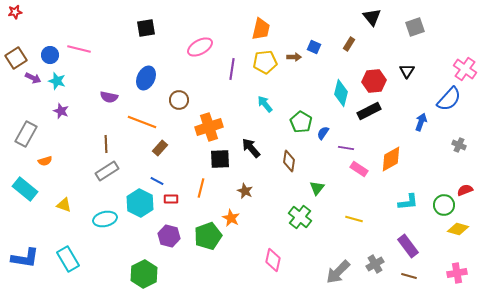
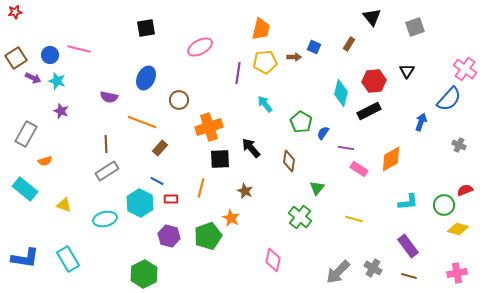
purple line at (232, 69): moved 6 px right, 4 px down
gray cross at (375, 264): moved 2 px left, 4 px down; rotated 30 degrees counterclockwise
